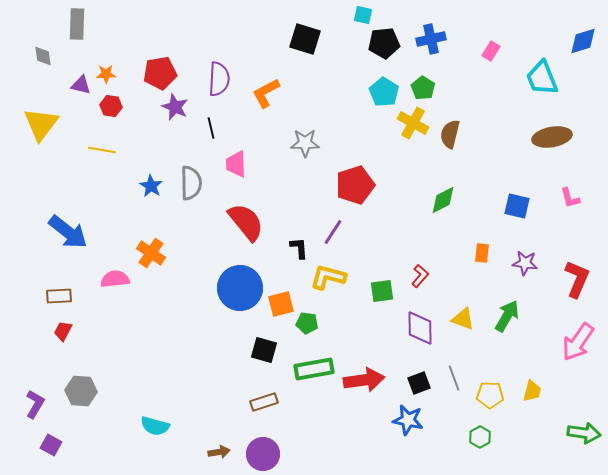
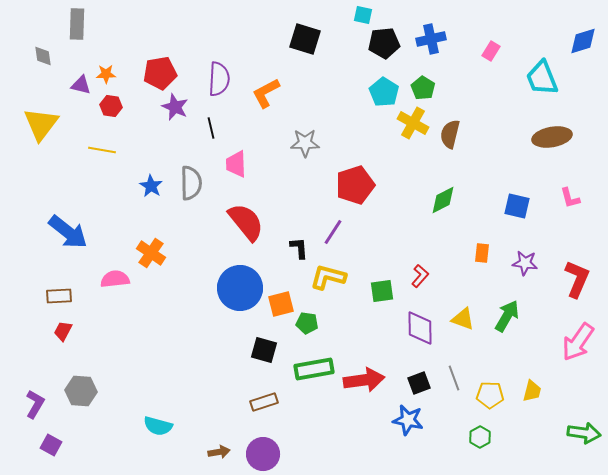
cyan semicircle at (155, 426): moved 3 px right
